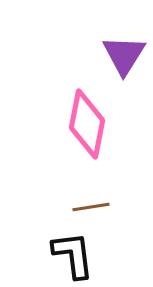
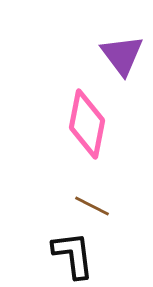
purple triangle: moved 2 px left; rotated 9 degrees counterclockwise
brown line: moved 1 px right, 1 px up; rotated 36 degrees clockwise
